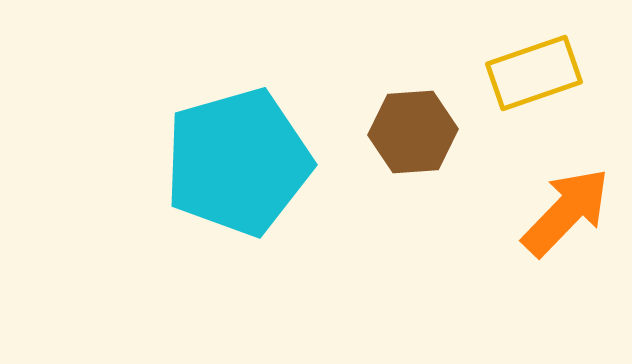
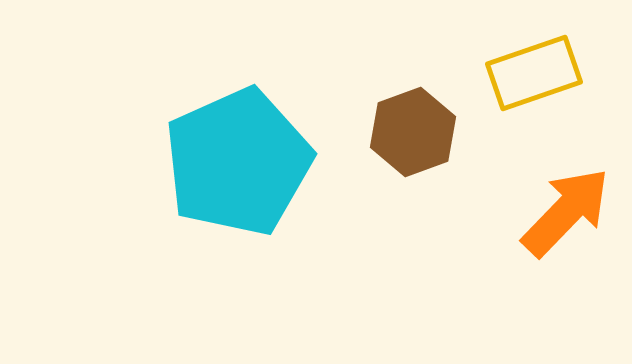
brown hexagon: rotated 16 degrees counterclockwise
cyan pentagon: rotated 8 degrees counterclockwise
